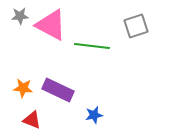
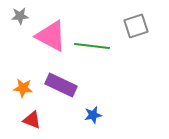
pink triangle: moved 11 px down
purple rectangle: moved 3 px right, 5 px up
blue star: moved 1 px left
